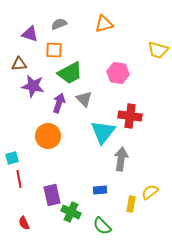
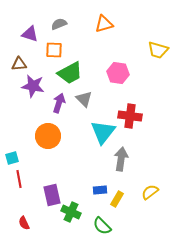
yellow rectangle: moved 14 px left, 5 px up; rotated 21 degrees clockwise
